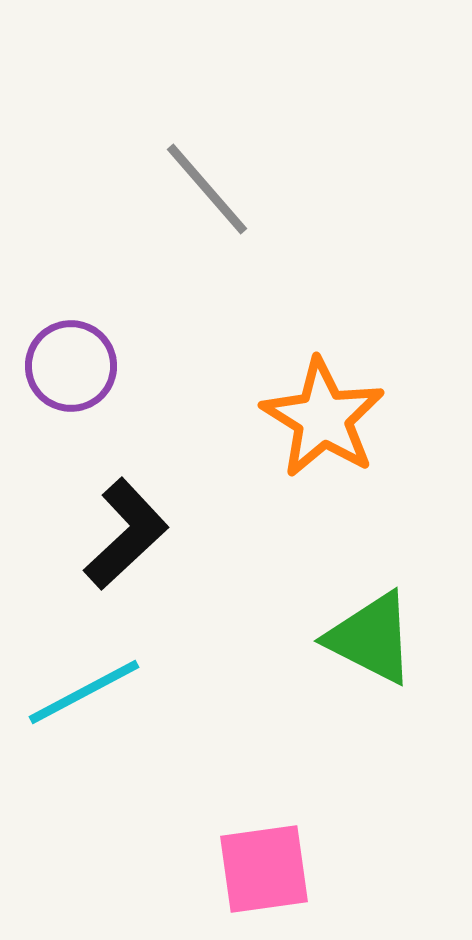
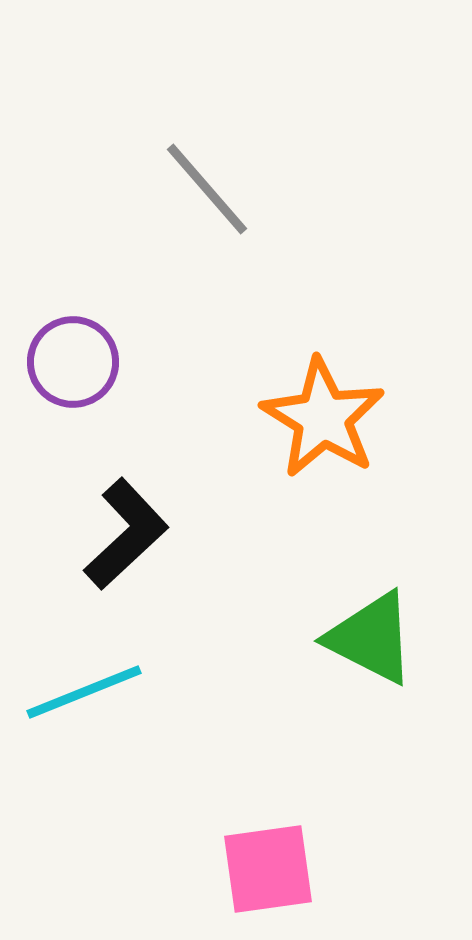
purple circle: moved 2 px right, 4 px up
cyan line: rotated 6 degrees clockwise
pink square: moved 4 px right
